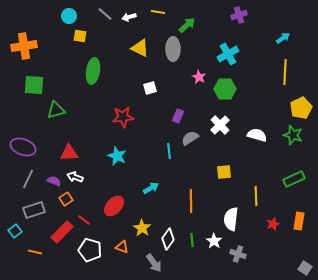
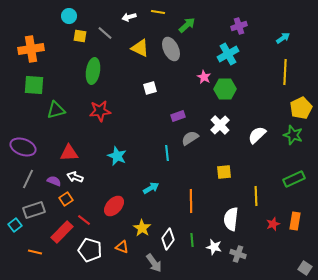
gray line at (105, 14): moved 19 px down
purple cross at (239, 15): moved 11 px down
orange cross at (24, 46): moved 7 px right, 3 px down
gray ellipse at (173, 49): moved 2 px left; rotated 25 degrees counterclockwise
pink star at (199, 77): moved 5 px right
purple rectangle at (178, 116): rotated 48 degrees clockwise
red star at (123, 117): moved 23 px left, 6 px up
white semicircle at (257, 135): rotated 60 degrees counterclockwise
cyan line at (169, 151): moved 2 px left, 2 px down
orange rectangle at (299, 221): moved 4 px left
cyan square at (15, 231): moved 6 px up
white star at (214, 241): moved 6 px down; rotated 21 degrees counterclockwise
